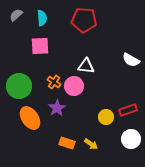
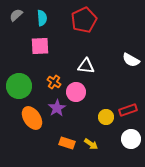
red pentagon: rotated 30 degrees counterclockwise
pink circle: moved 2 px right, 6 px down
orange ellipse: moved 2 px right
